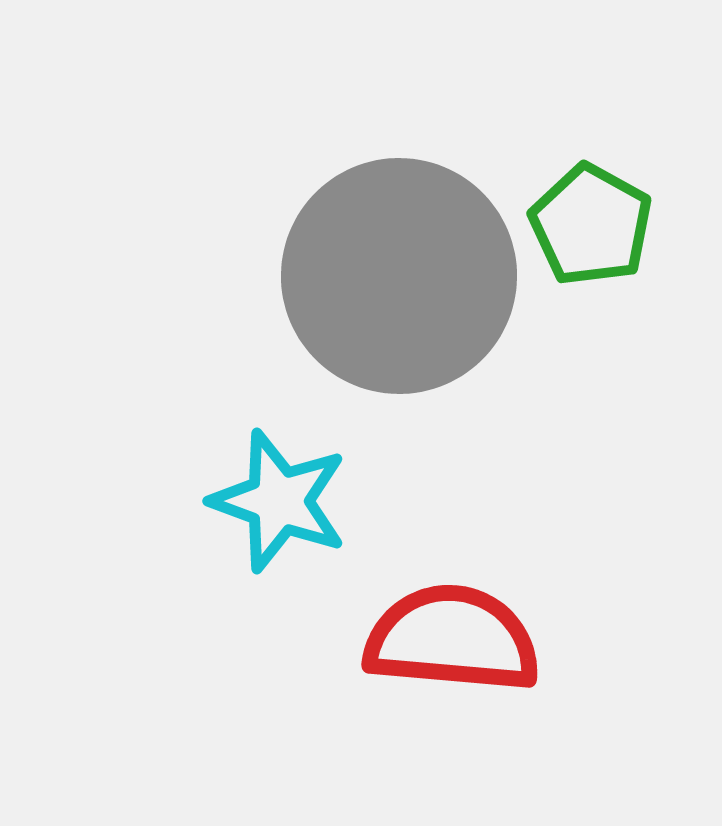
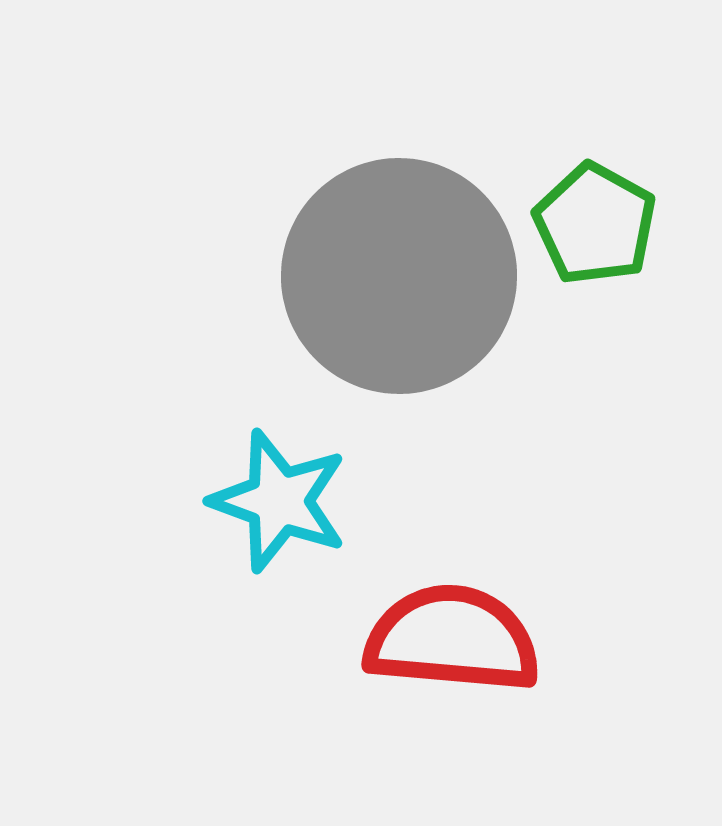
green pentagon: moved 4 px right, 1 px up
